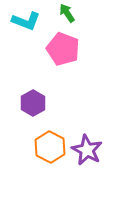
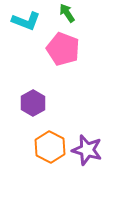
purple star: rotated 12 degrees counterclockwise
